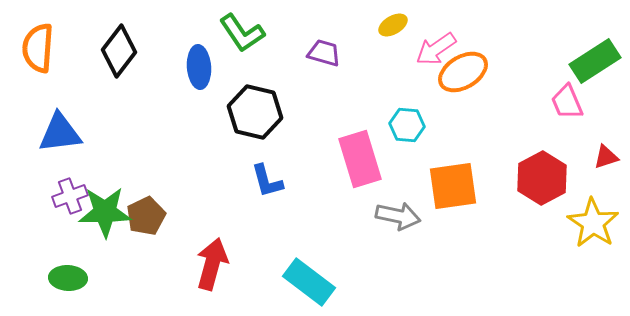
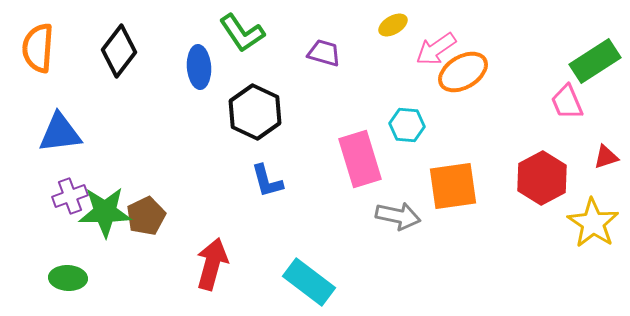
black hexagon: rotated 12 degrees clockwise
